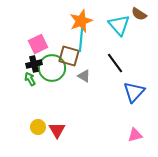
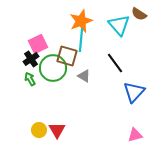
brown square: moved 2 px left
black cross: moved 3 px left, 5 px up; rotated 21 degrees counterclockwise
green circle: moved 1 px right
yellow circle: moved 1 px right, 3 px down
